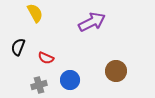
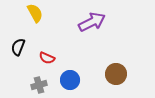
red semicircle: moved 1 px right
brown circle: moved 3 px down
